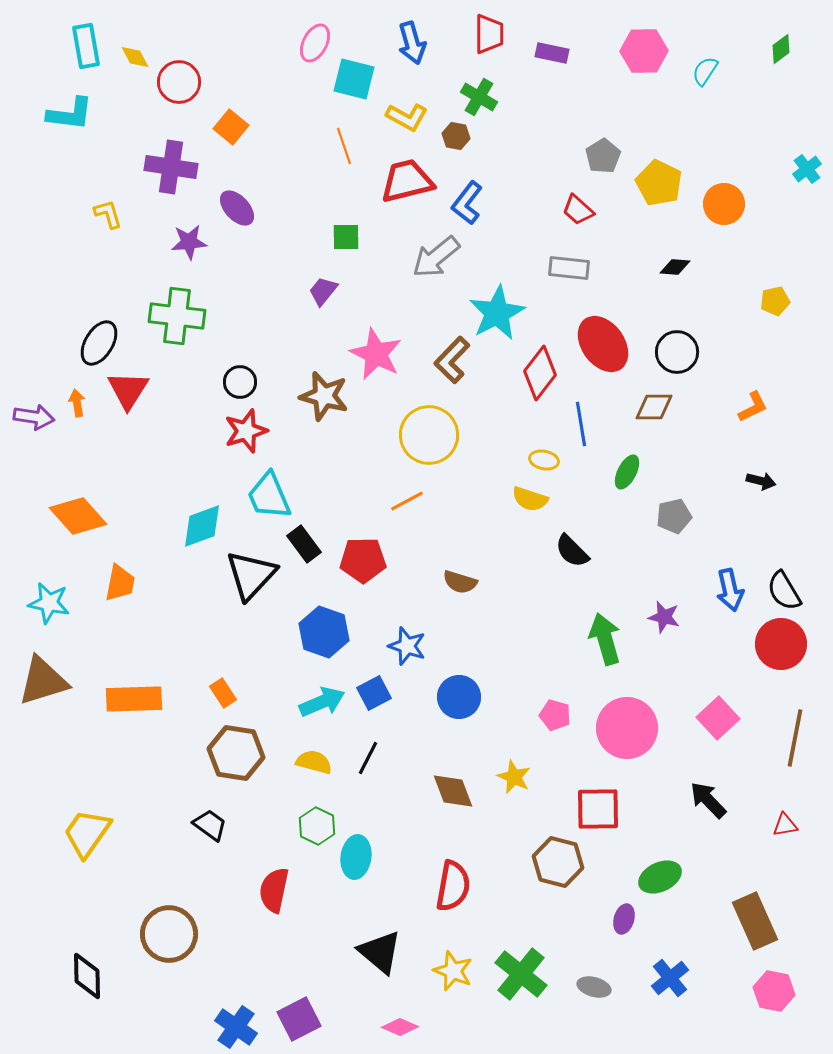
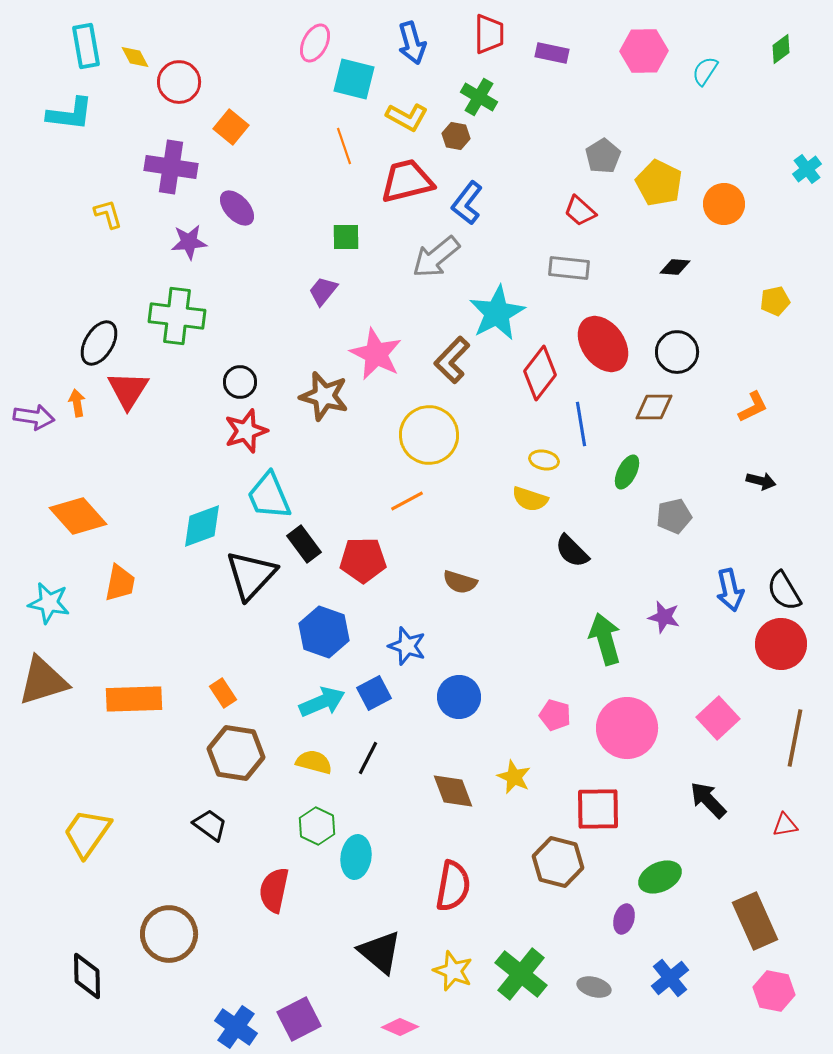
red trapezoid at (578, 210): moved 2 px right, 1 px down
